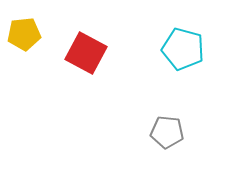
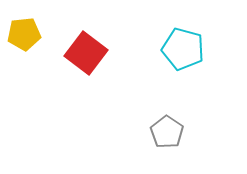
red square: rotated 9 degrees clockwise
gray pentagon: rotated 28 degrees clockwise
